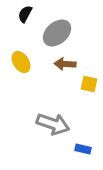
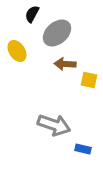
black semicircle: moved 7 px right
yellow ellipse: moved 4 px left, 11 px up
yellow square: moved 4 px up
gray arrow: moved 1 px right, 1 px down
